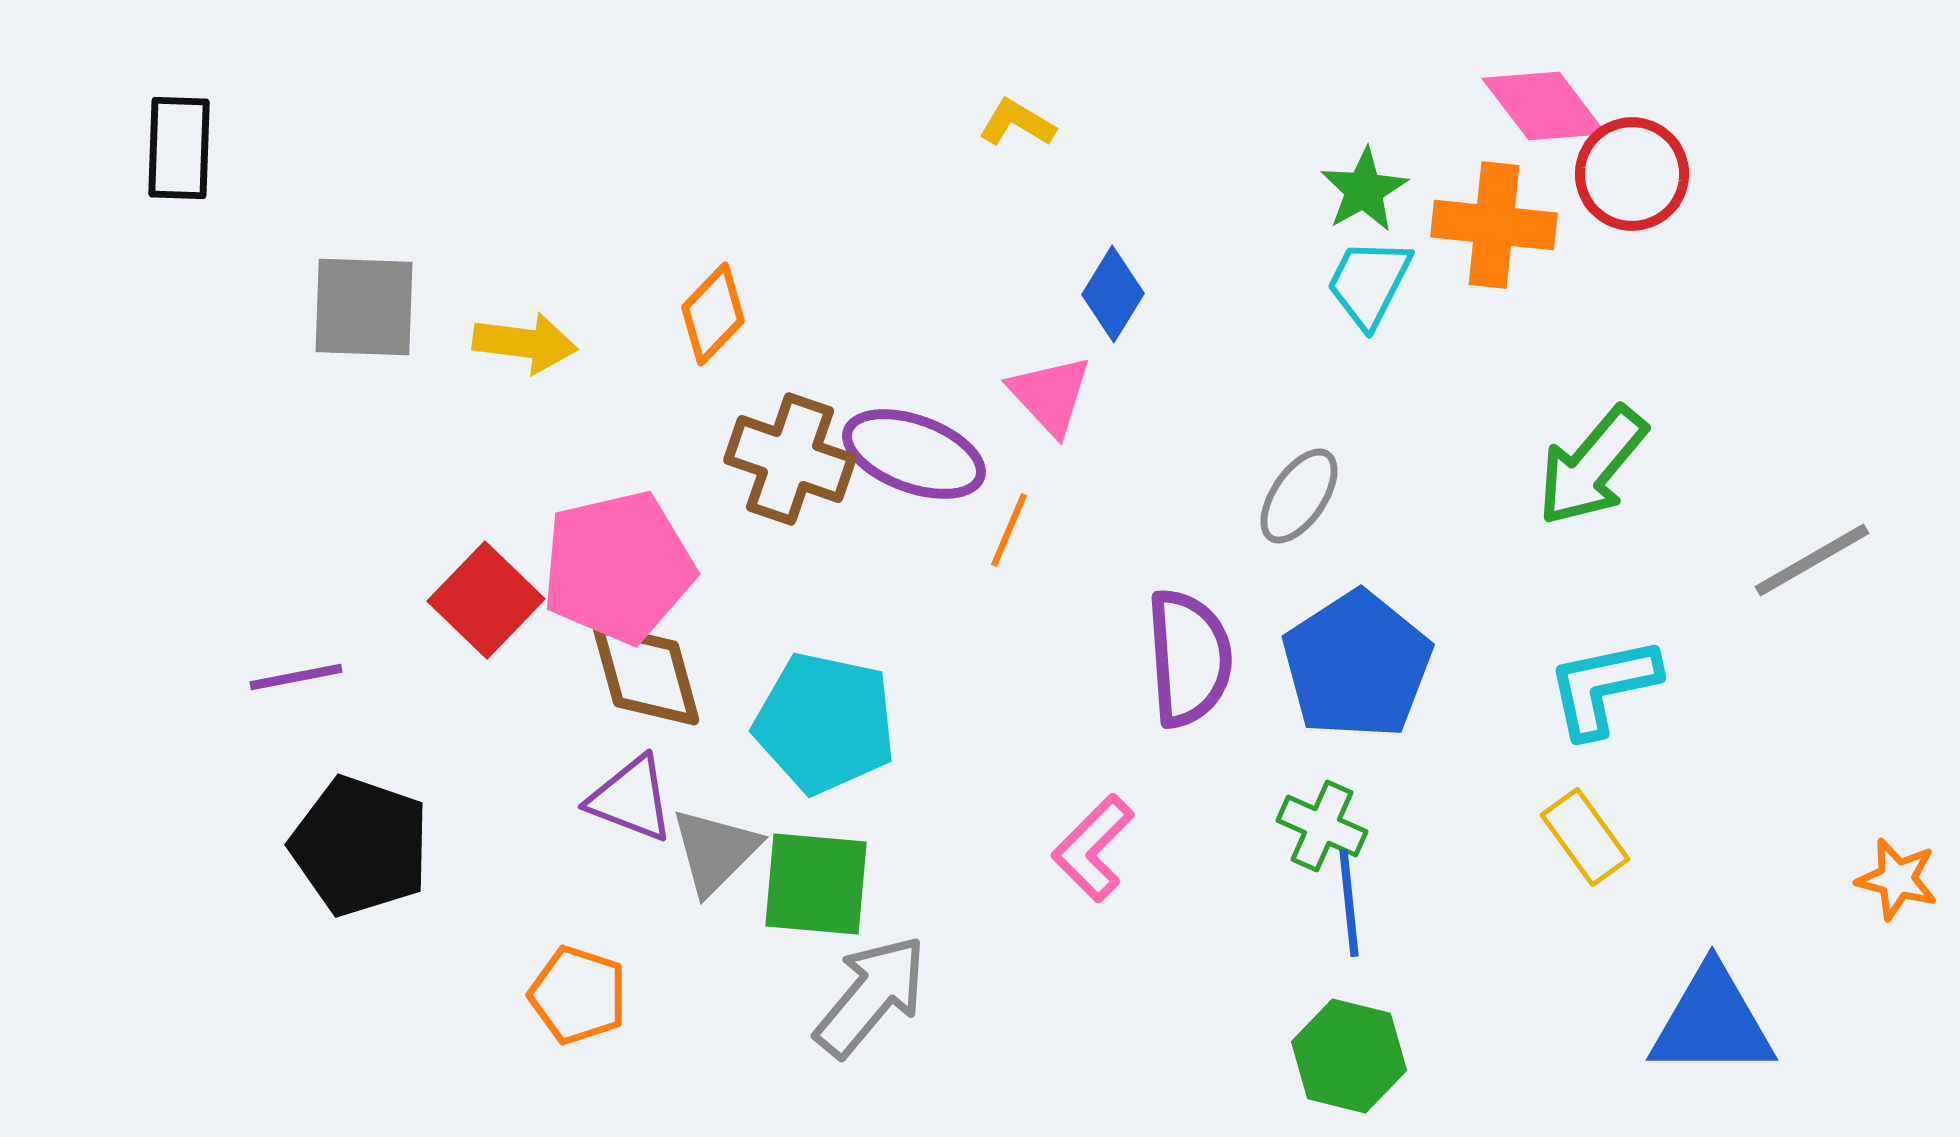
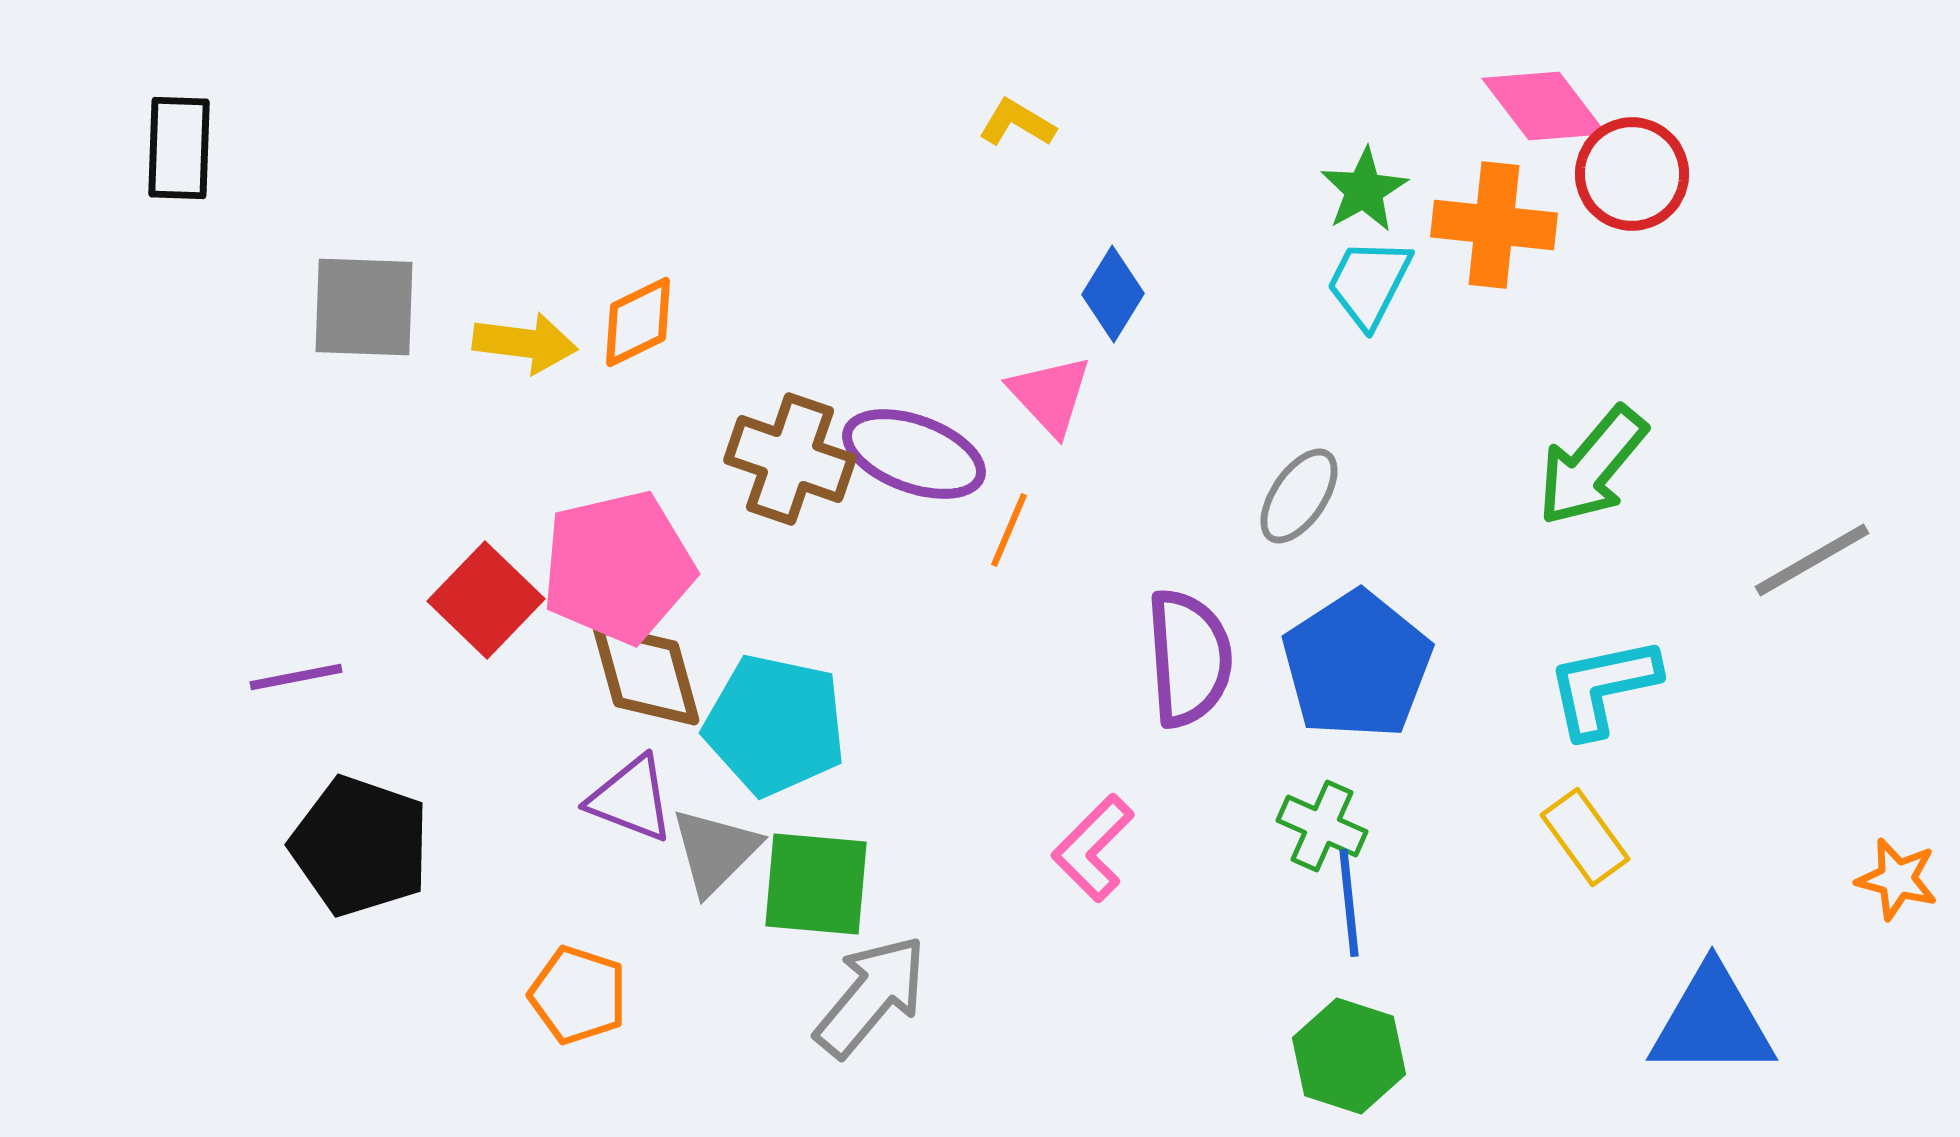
orange diamond: moved 75 px left, 8 px down; rotated 20 degrees clockwise
cyan pentagon: moved 50 px left, 2 px down
green hexagon: rotated 4 degrees clockwise
